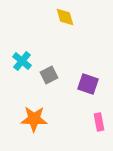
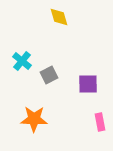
yellow diamond: moved 6 px left
purple square: rotated 20 degrees counterclockwise
pink rectangle: moved 1 px right
